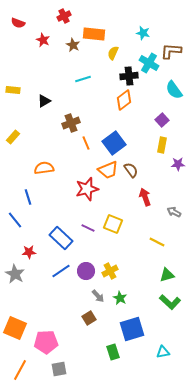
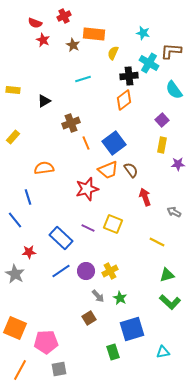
red semicircle at (18, 23): moved 17 px right
